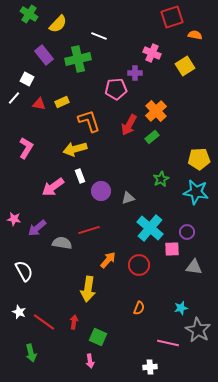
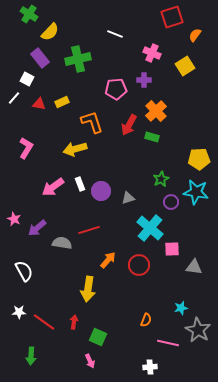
yellow semicircle at (58, 24): moved 8 px left, 8 px down
orange semicircle at (195, 35): rotated 64 degrees counterclockwise
white line at (99, 36): moved 16 px right, 2 px up
purple rectangle at (44, 55): moved 4 px left, 3 px down
purple cross at (135, 73): moved 9 px right, 7 px down
orange L-shape at (89, 121): moved 3 px right, 1 px down
green rectangle at (152, 137): rotated 56 degrees clockwise
white rectangle at (80, 176): moved 8 px down
pink star at (14, 219): rotated 16 degrees clockwise
purple circle at (187, 232): moved 16 px left, 30 px up
orange semicircle at (139, 308): moved 7 px right, 12 px down
white star at (19, 312): rotated 24 degrees counterclockwise
green arrow at (31, 353): moved 3 px down; rotated 18 degrees clockwise
pink arrow at (90, 361): rotated 16 degrees counterclockwise
